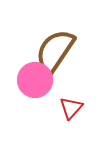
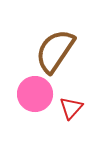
pink circle: moved 14 px down
